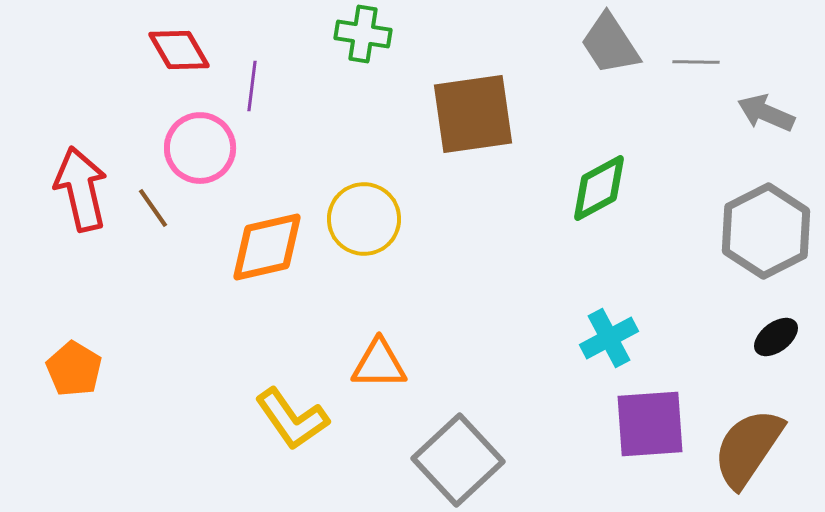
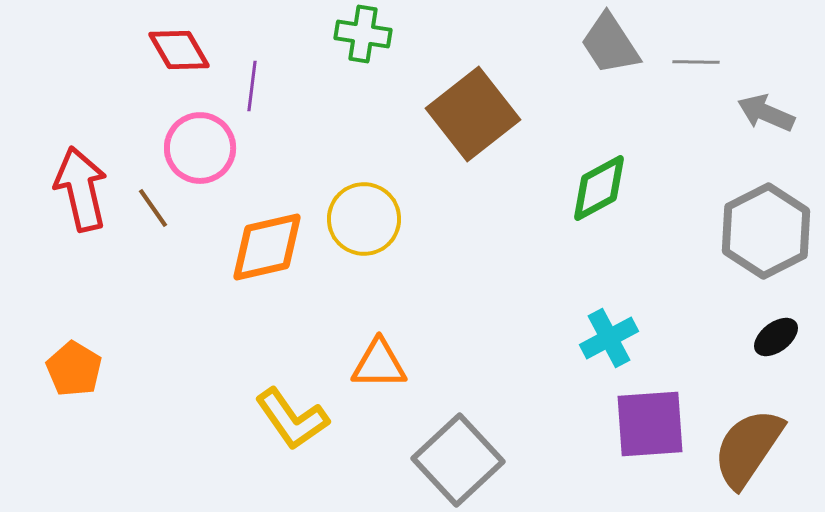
brown square: rotated 30 degrees counterclockwise
